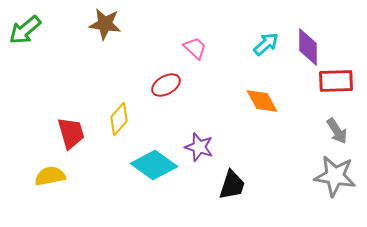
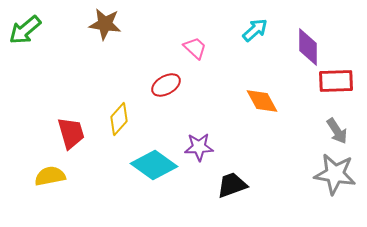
cyan arrow: moved 11 px left, 14 px up
purple star: rotated 20 degrees counterclockwise
gray star: moved 2 px up
black trapezoid: rotated 128 degrees counterclockwise
